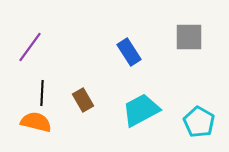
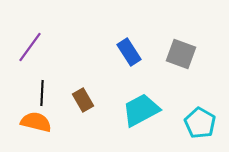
gray square: moved 8 px left, 17 px down; rotated 20 degrees clockwise
cyan pentagon: moved 1 px right, 1 px down
